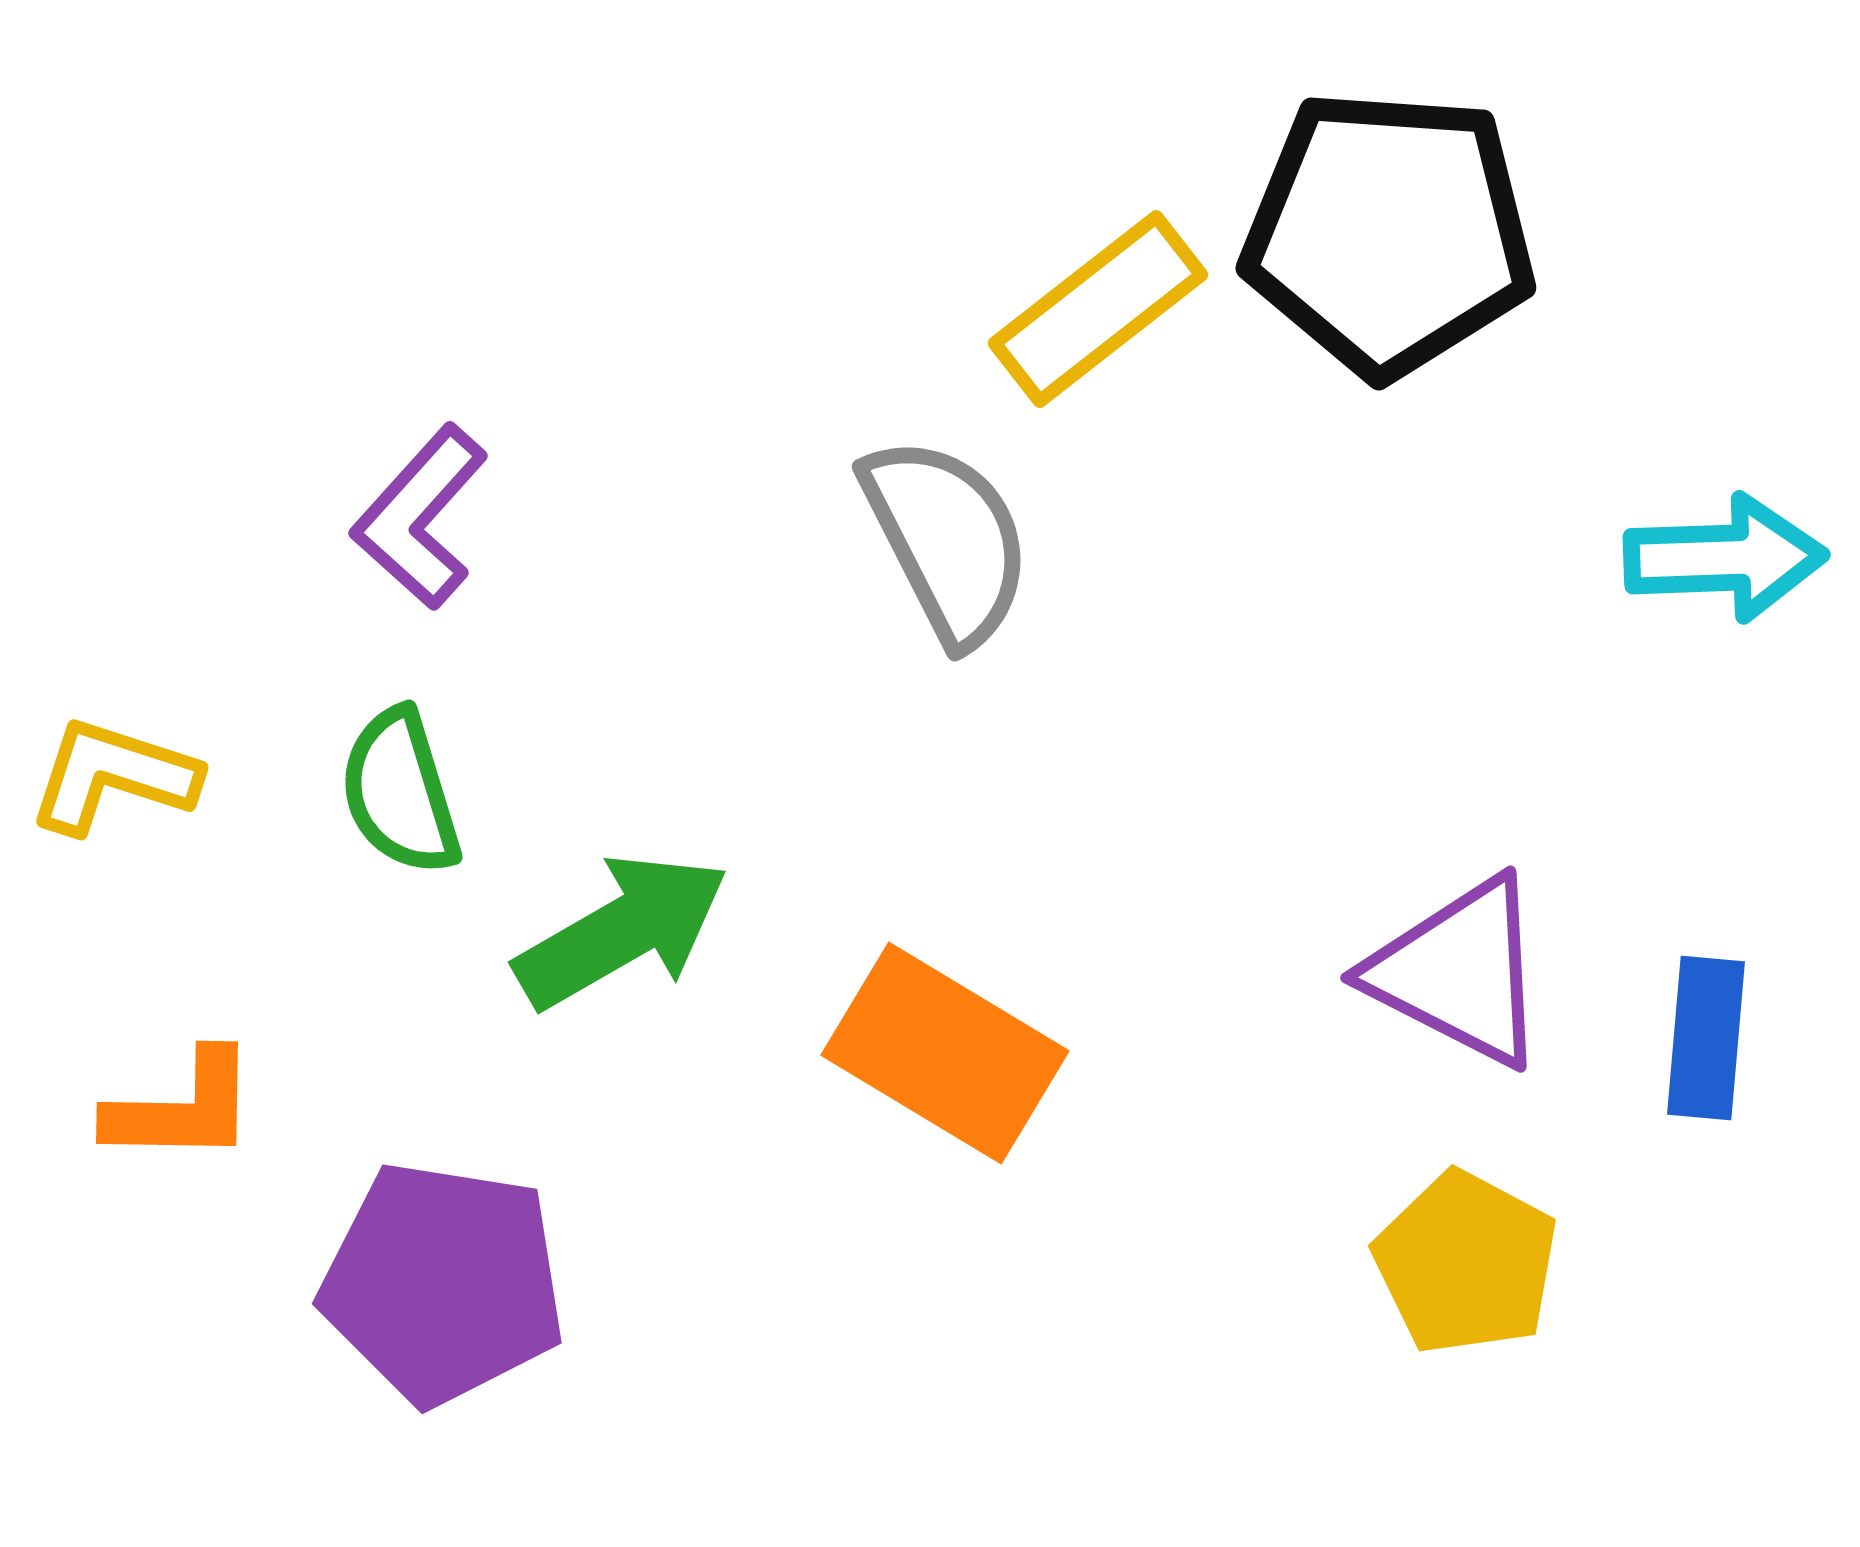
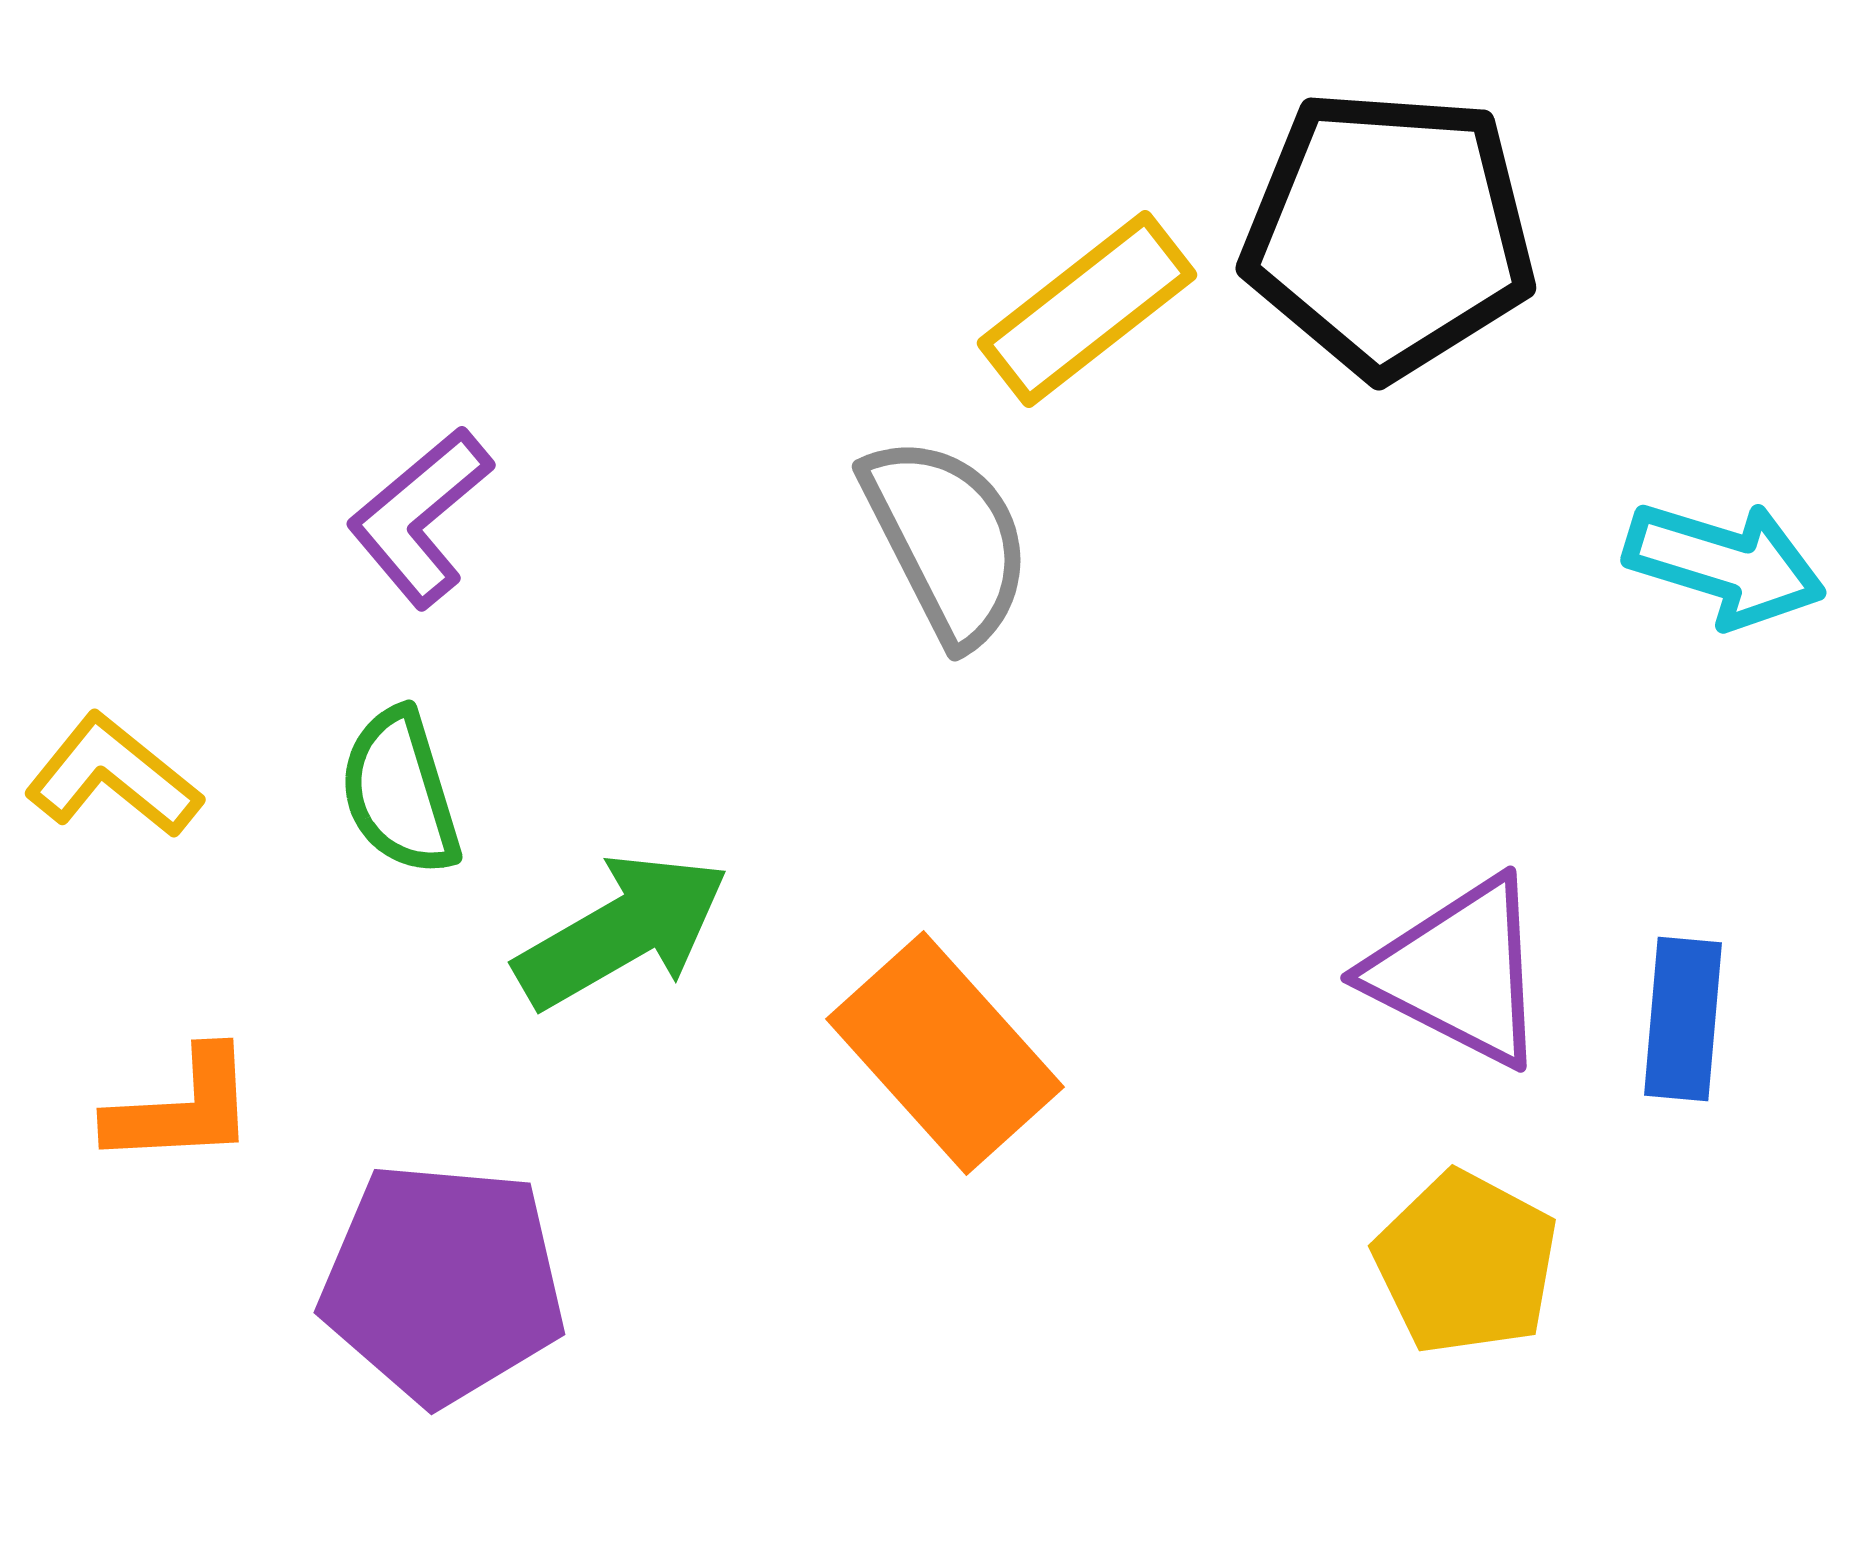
yellow rectangle: moved 11 px left
purple L-shape: rotated 8 degrees clockwise
cyan arrow: moved 6 px down; rotated 19 degrees clockwise
yellow L-shape: rotated 21 degrees clockwise
blue rectangle: moved 23 px left, 19 px up
orange rectangle: rotated 17 degrees clockwise
orange L-shape: rotated 4 degrees counterclockwise
purple pentagon: rotated 4 degrees counterclockwise
